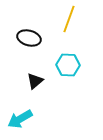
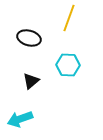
yellow line: moved 1 px up
black triangle: moved 4 px left
cyan arrow: rotated 10 degrees clockwise
